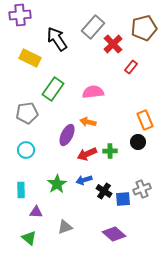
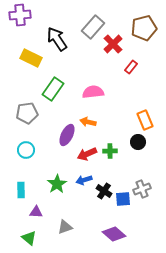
yellow rectangle: moved 1 px right
